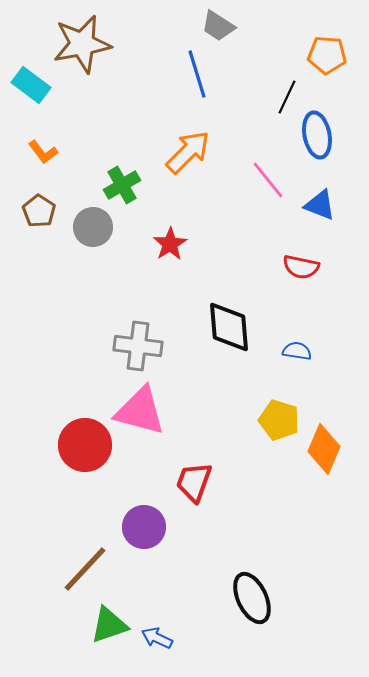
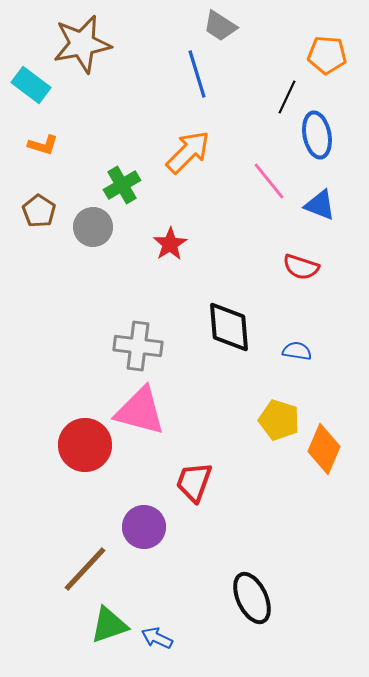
gray trapezoid: moved 2 px right
orange L-shape: moved 7 px up; rotated 36 degrees counterclockwise
pink line: moved 1 px right, 1 px down
red semicircle: rotated 6 degrees clockwise
